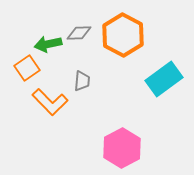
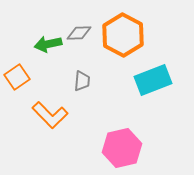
orange square: moved 10 px left, 9 px down
cyan rectangle: moved 11 px left, 1 px down; rotated 15 degrees clockwise
orange L-shape: moved 13 px down
pink hexagon: rotated 15 degrees clockwise
